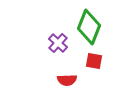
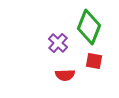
red semicircle: moved 2 px left, 5 px up
